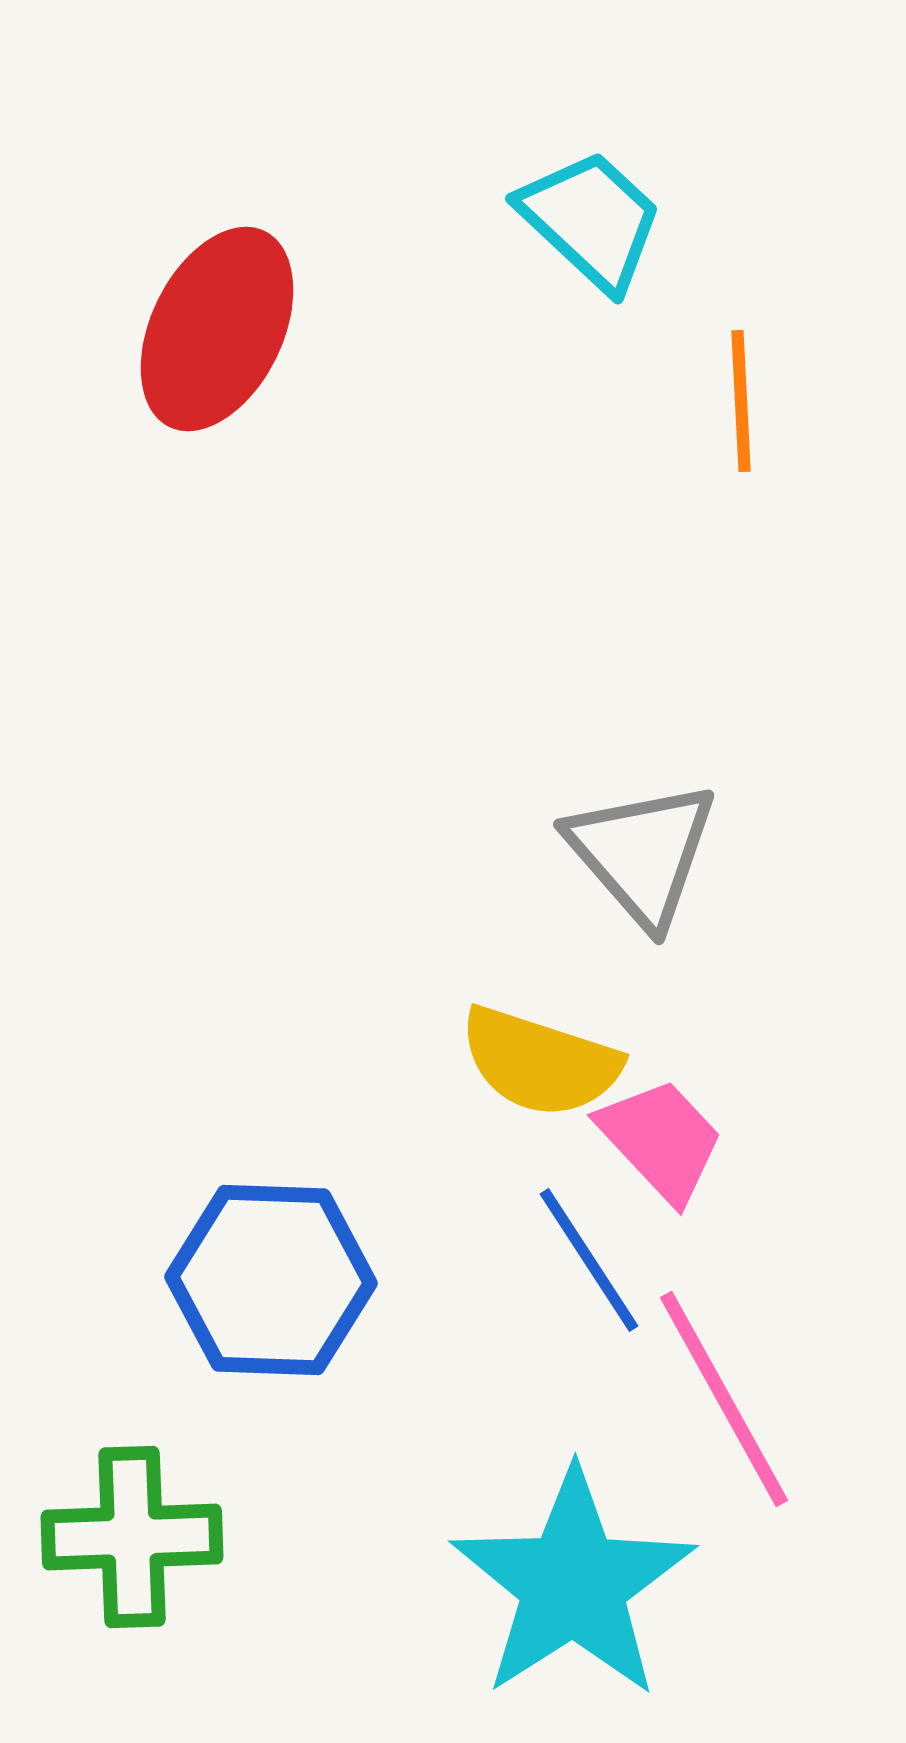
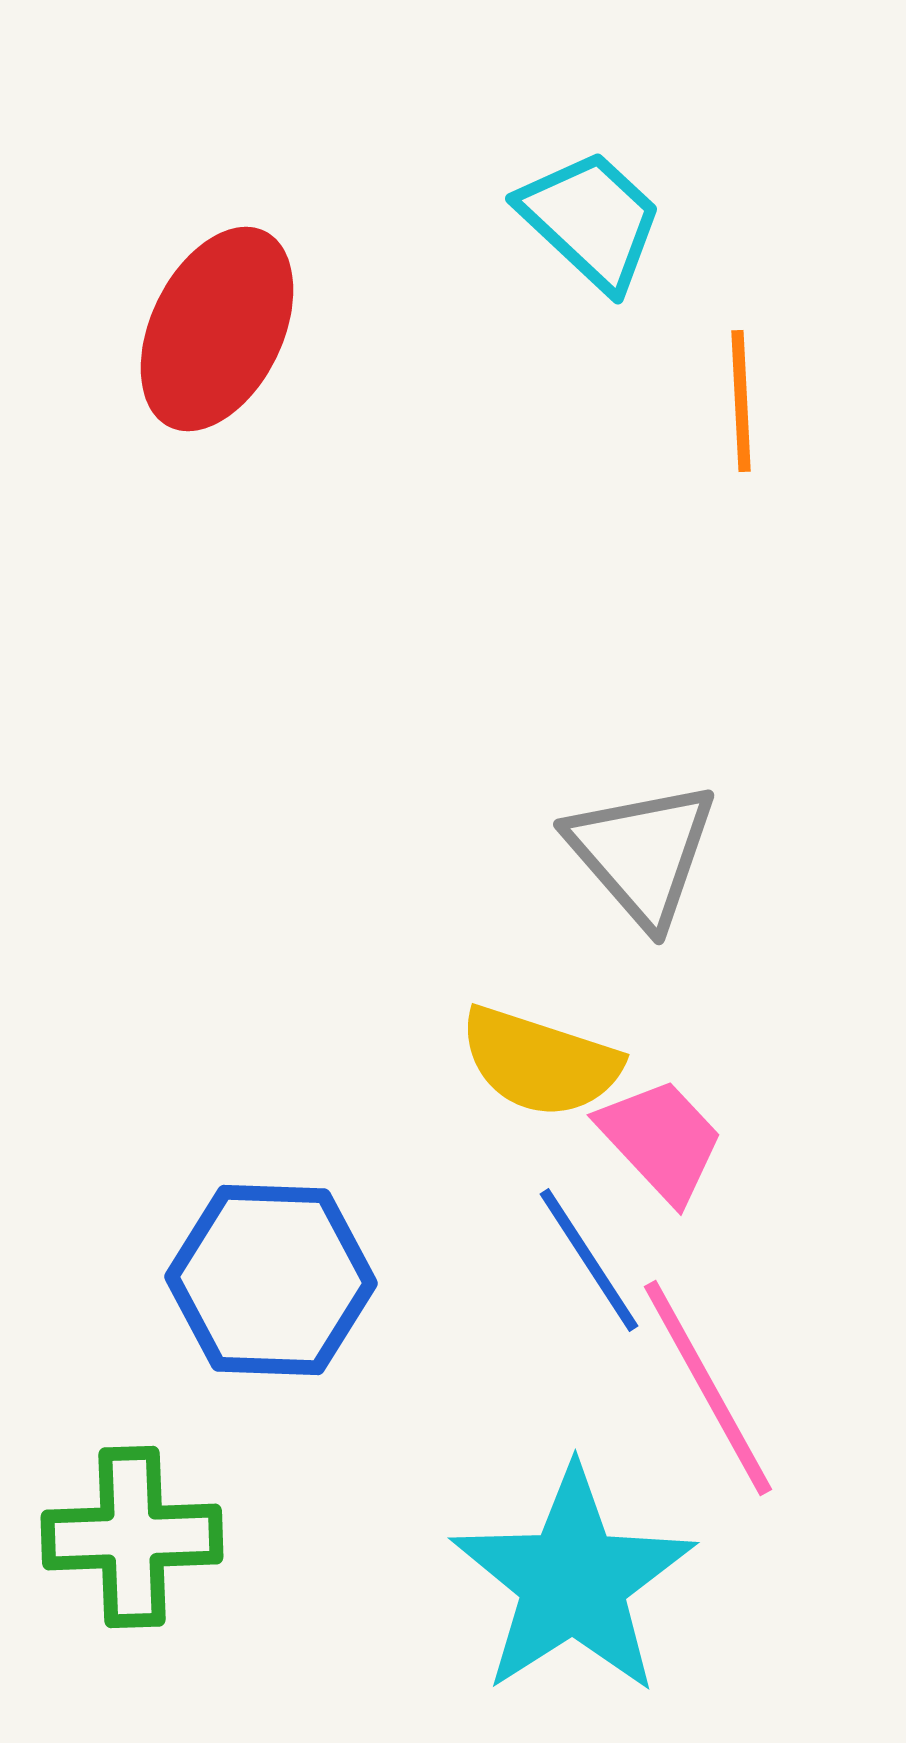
pink line: moved 16 px left, 11 px up
cyan star: moved 3 px up
